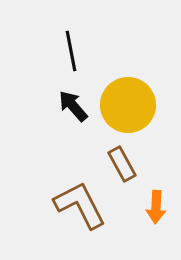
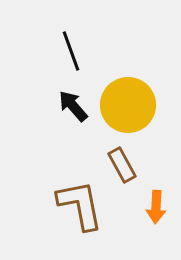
black line: rotated 9 degrees counterclockwise
brown rectangle: moved 1 px down
brown L-shape: rotated 16 degrees clockwise
